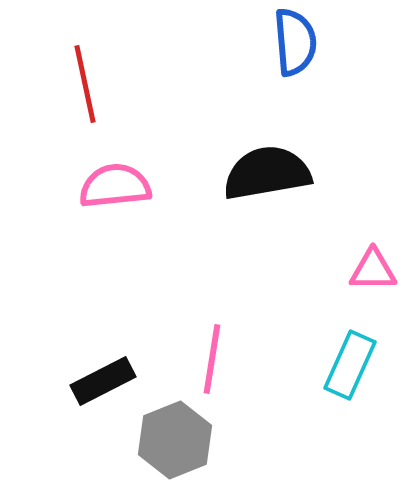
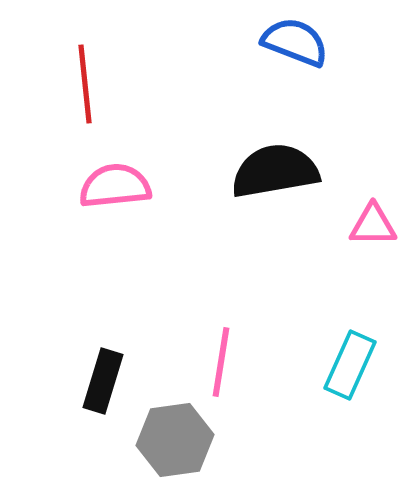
blue semicircle: rotated 64 degrees counterclockwise
red line: rotated 6 degrees clockwise
black semicircle: moved 8 px right, 2 px up
pink triangle: moved 45 px up
pink line: moved 9 px right, 3 px down
black rectangle: rotated 46 degrees counterclockwise
gray hexagon: rotated 14 degrees clockwise
